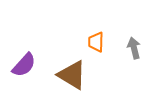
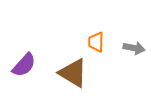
gray arrow: rotated 115 degrees clockwise
brown triangle: moved 1 px right, 2 px up
